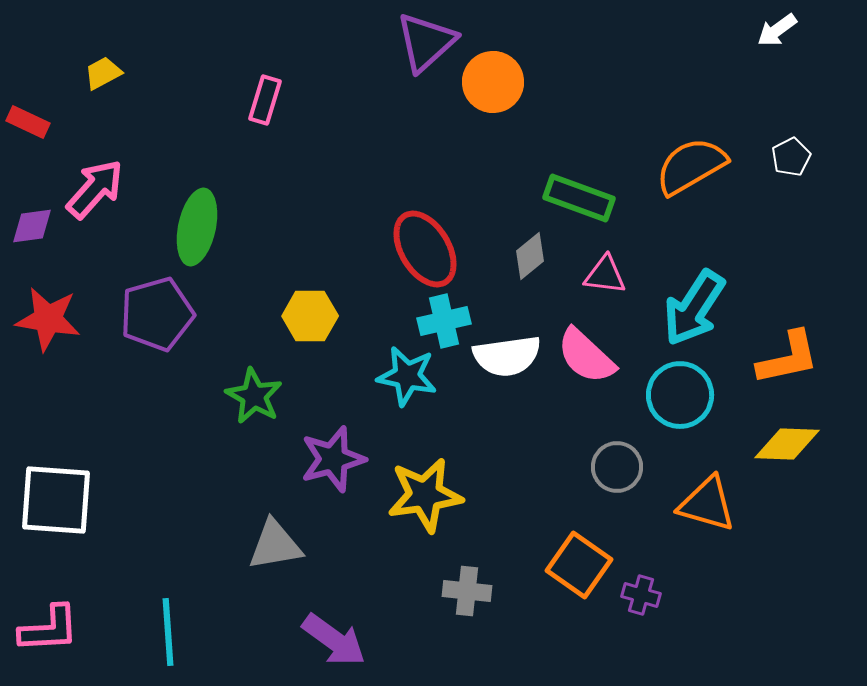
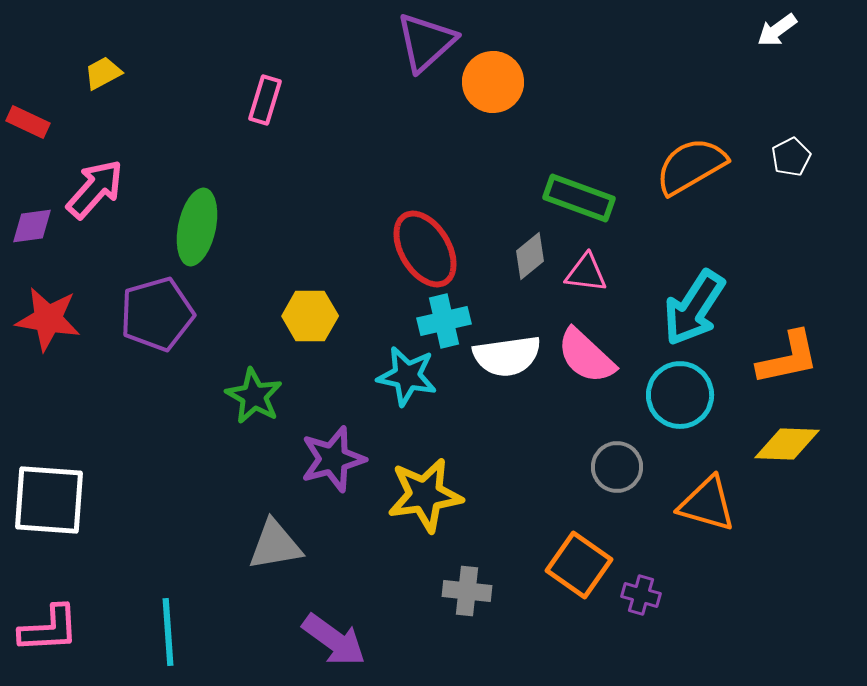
pink triangle: moved 19 px left, 2 px up
white square: moved 7 px left
